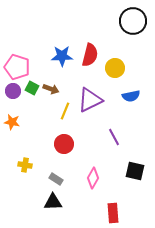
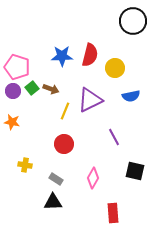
green square: rotated 24 degrees clockwise
